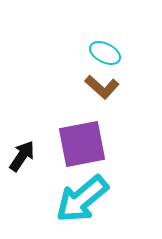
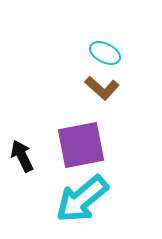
brown L-shape: moved 1 px down
purple square: moved 1 px left, 1 px down
black arrow: rotated 60 degrees counterclockwise
